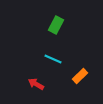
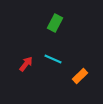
green rectangle: moved 1 px left, 2 px up
red arrow: moved 10 px left, 20 px up; rotated 98 degrees clockwise
